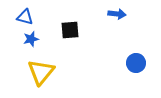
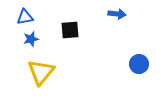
blue triangle: rotated 24 degrees counterclockwise
blue circle: moved 3 px right, 1 px down
